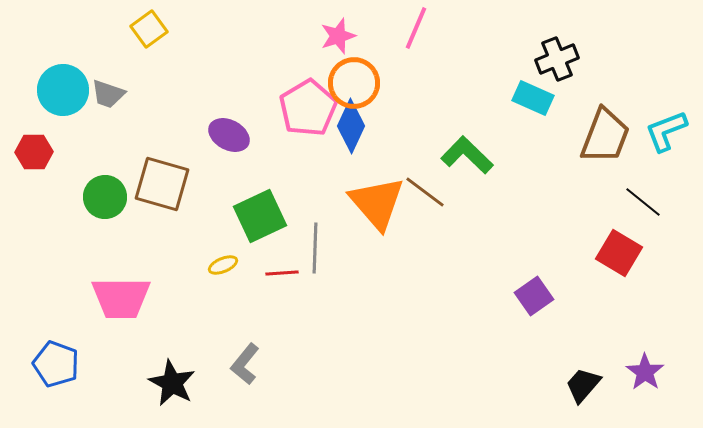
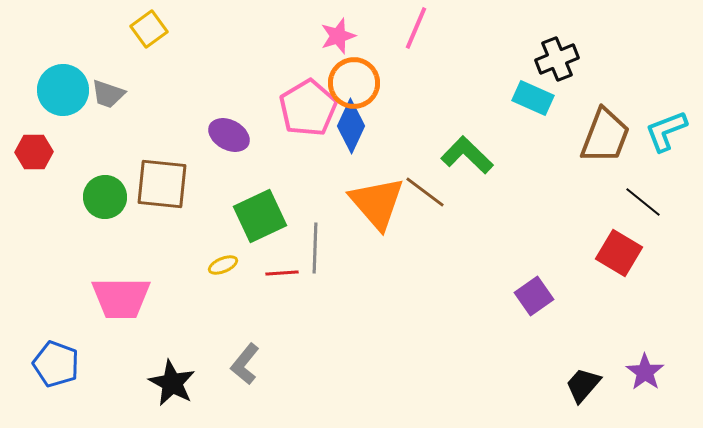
brown square: rotated 10 degrees counterclockwise
